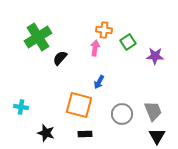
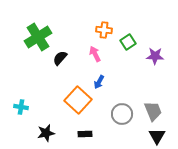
pink arrow: moved 6 px down; rotated 35 degrees counterclockwise
orange square: moved 1 px left, 5 px up; rotated 28 degrees clockwise
black star: rotated 30 degrees counterclockwise
